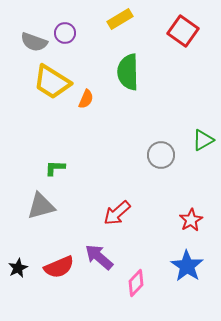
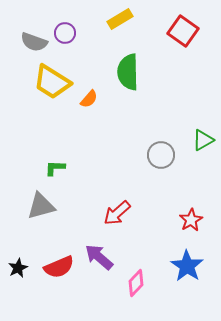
orange semicircle: moved 3 px right; rotated 18 degrees clockwise
